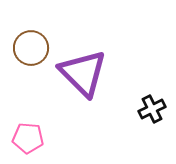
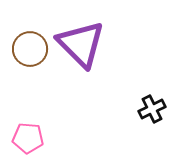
brown circle: moved 1 px left, 1 px down
purple triangle: moved 2 px left, 29 px up
